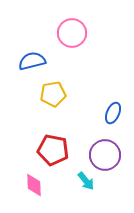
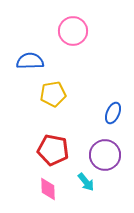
pink circle: moved 1 px right, 2 px up
blue semicircle: moved 2 px left; rotated 12 degrees clockwise
cyan arrow: moved 1 px down
pink diamond: moved 14 px right, 4 px down
